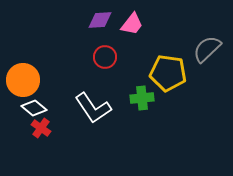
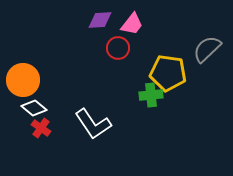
red circle: moved 13 px right, 9 px up
green cross: moved 9 px right, 3 px up
white L-shape: moved 16 px down
